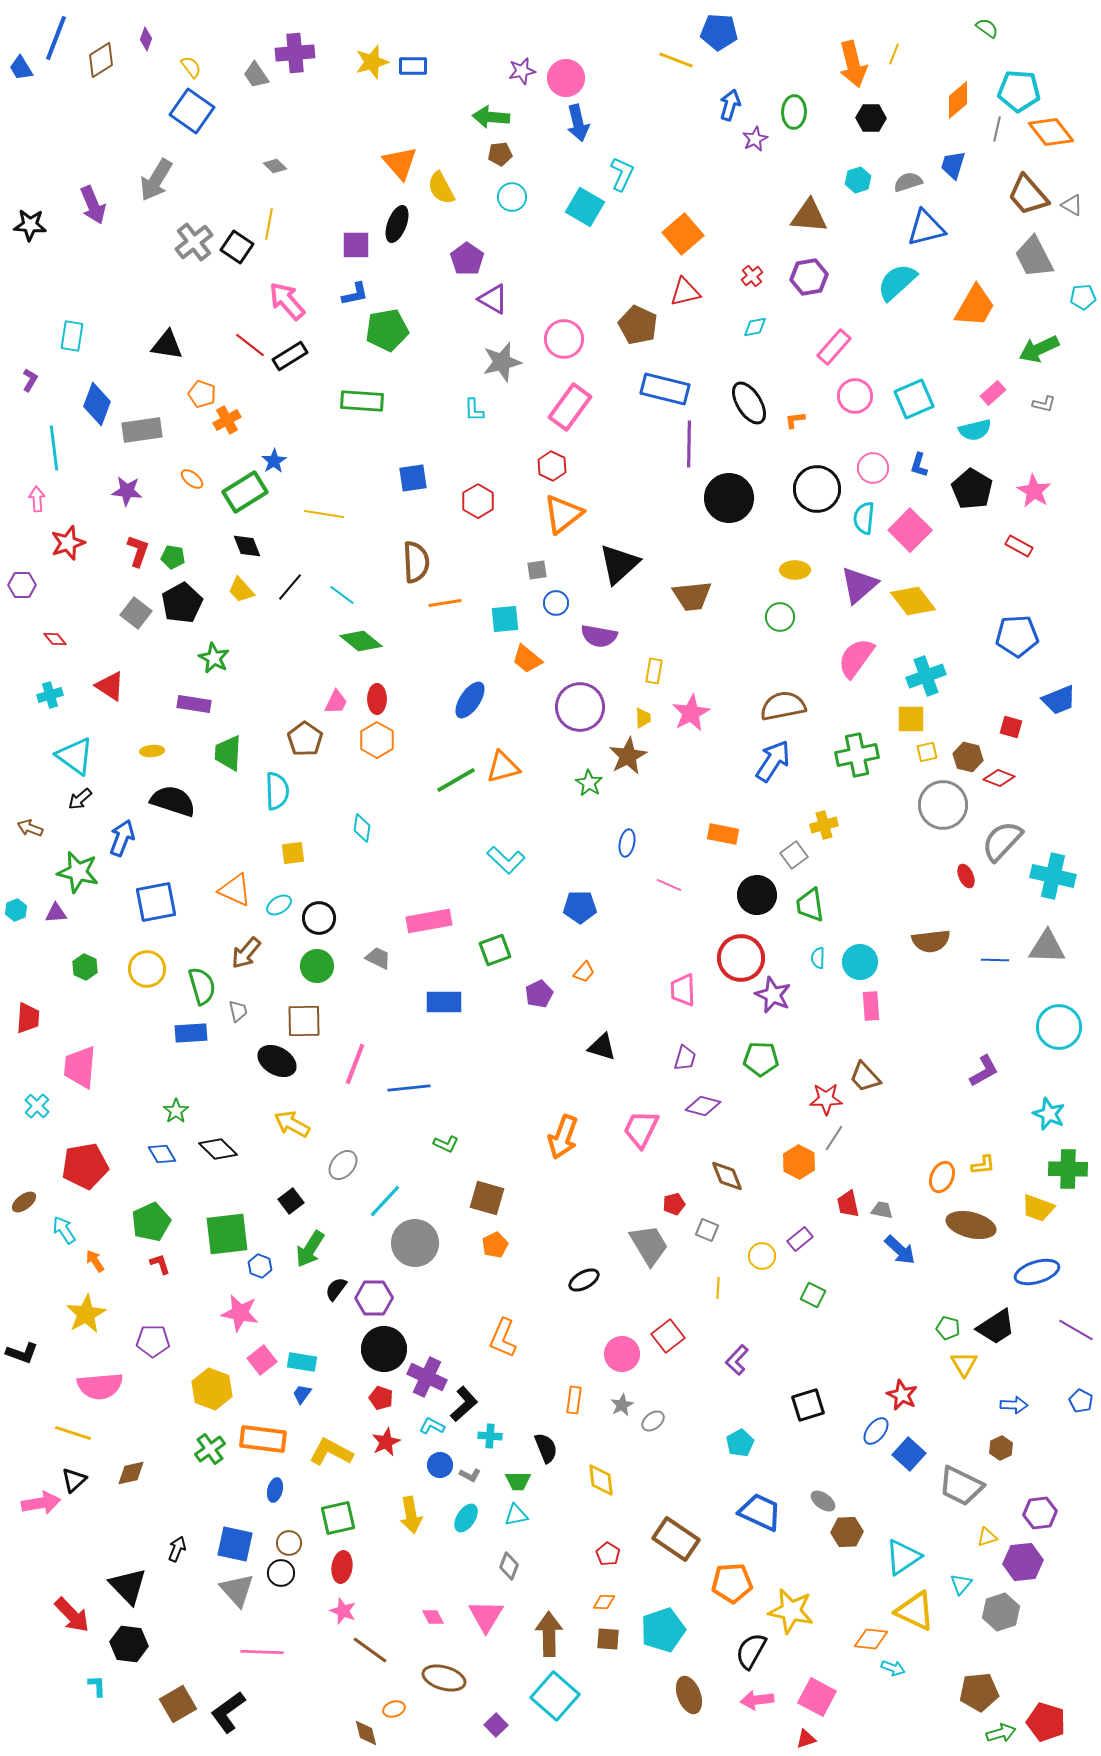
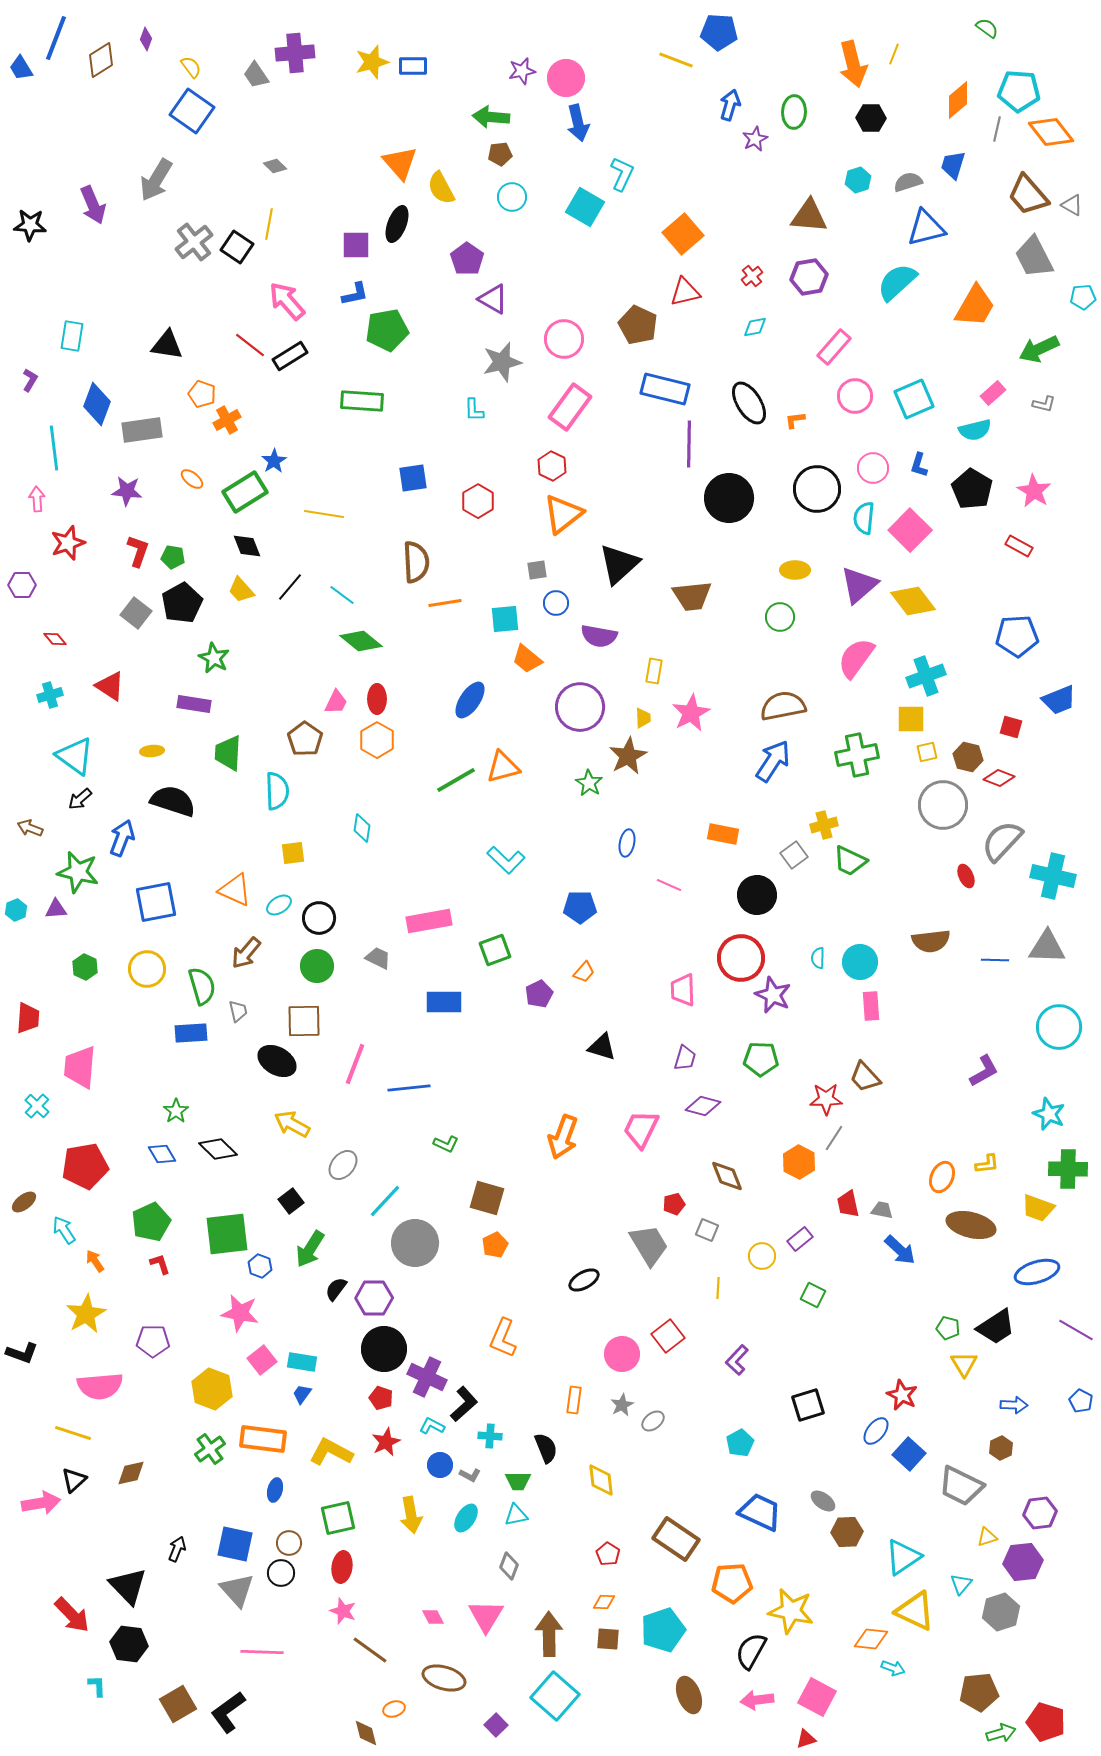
green trapezoid at (810, 905): moved 40 px right, 44 px up; rotated 57 degrees counterclockwise
purple triangle at (56, 913): moved 4 px up
yellow L-shape at (983, 1165): moved 4 px right, 1 px up
